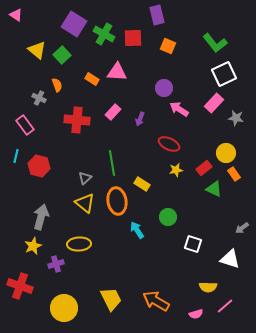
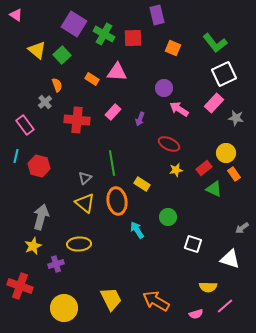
orange square at (168, 46): moved 5 px right, 2 px down
gray cross at (39, 98): moved 6 px right, 4 px down; rotated 24 degrees clockwise
